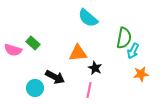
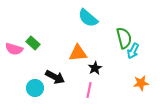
green semicircle: rotated 25 degrees counterclockwise
pink semicircle: moved 1 px right, 1 px up
black star: rotated 16 degrees clockwise
orange star: moved 9 px down
